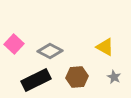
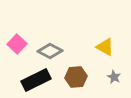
pink square: moved 3 px right
brown hexagon: moved 1 px left
